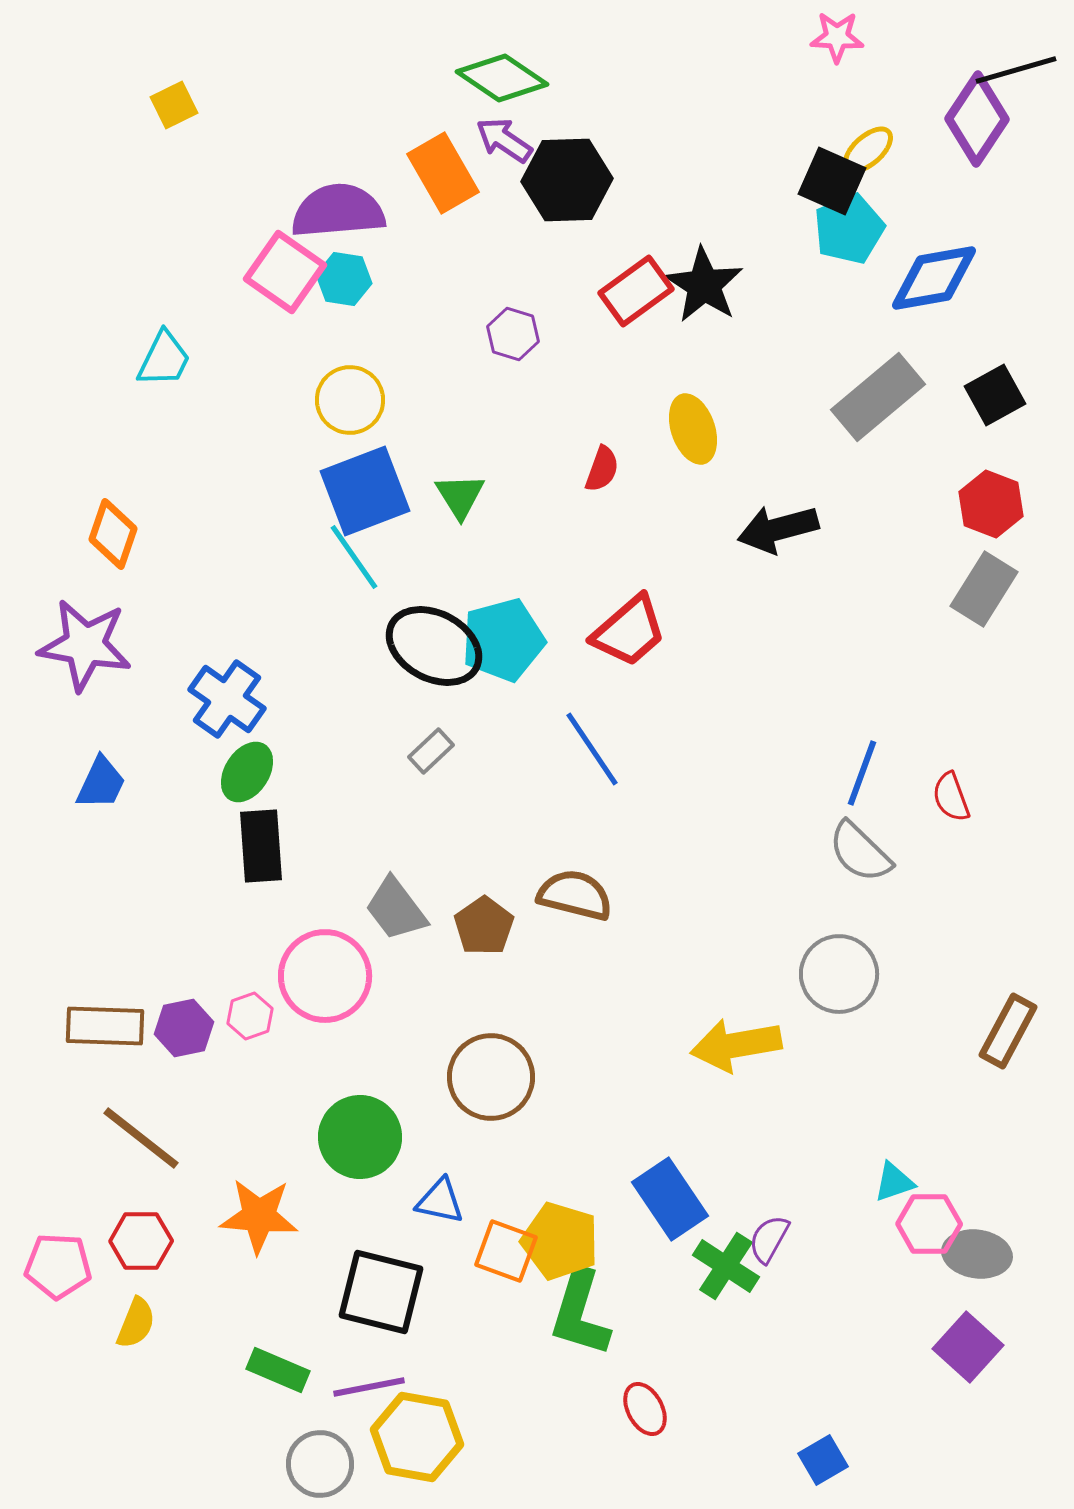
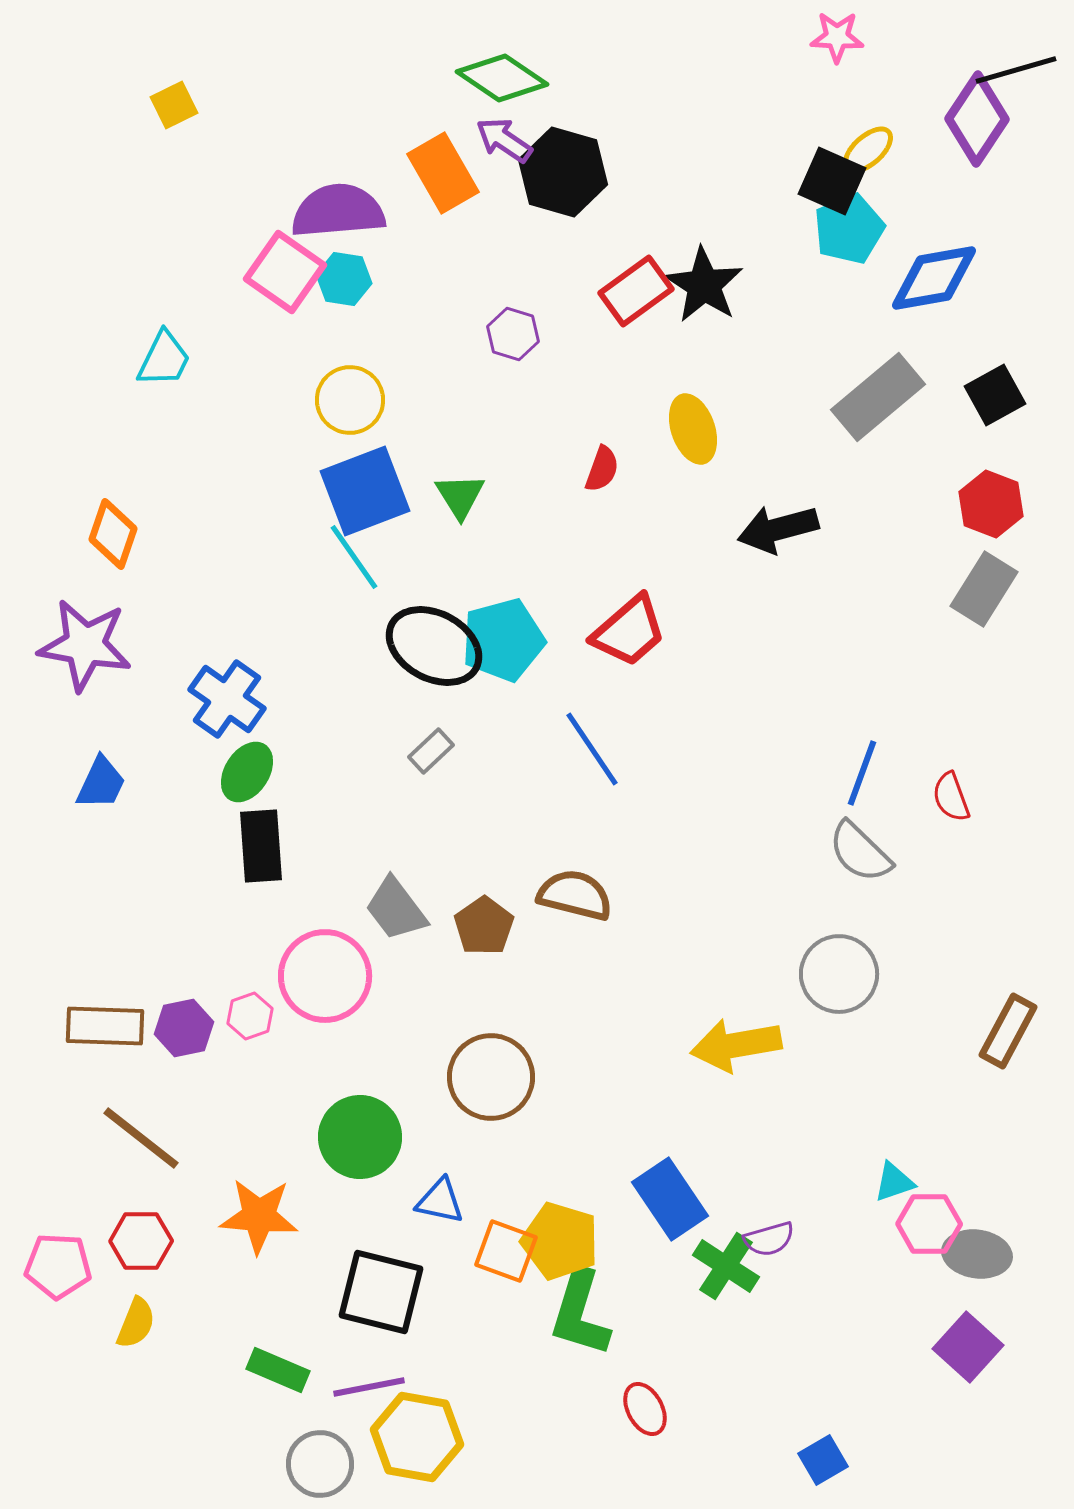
black hexagon at (567, 180): moved 4 px left, 8 px up; rotated 18 degrees clockwise
purple semicircle at (769, 1239): rotated 135 degrees counterclockwise
